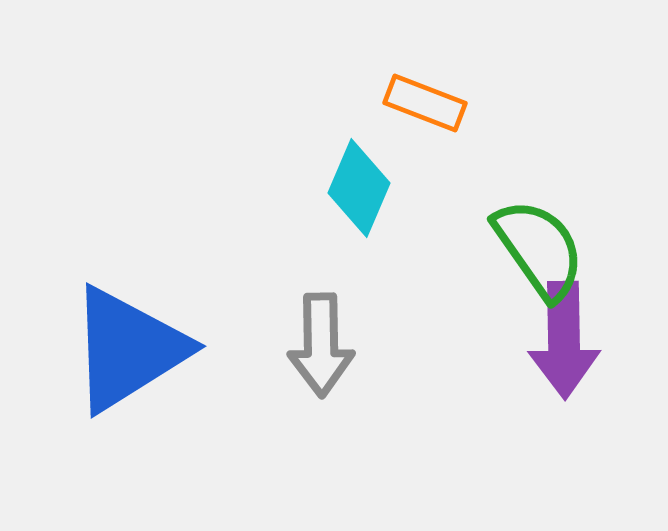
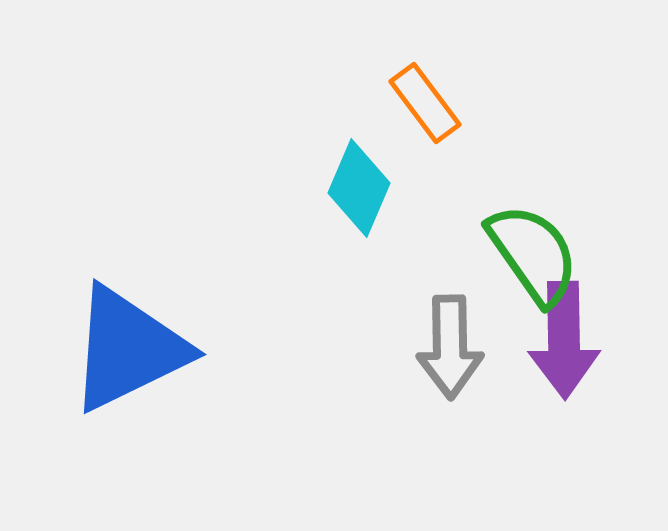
orange rectangle: rotated 32 degrees clockwise
green semicircle: moved 6 px left, 5 px down
gray arrow: moved 129 px right, 2 px down
blue triangle: rotated 6 degrees clockwise
